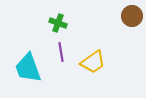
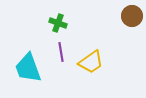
yellow trapezoid: moved 2 px left
